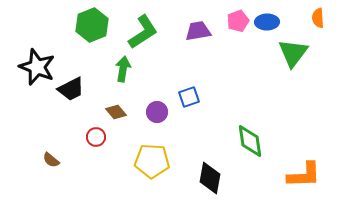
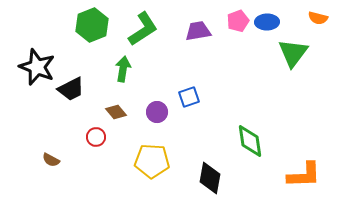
orange semicircle: rotated 72 degrees counterclockwise
green L-shape: moved 3 px up
brown semicircle: rotated 12 degrees counterclockwise
